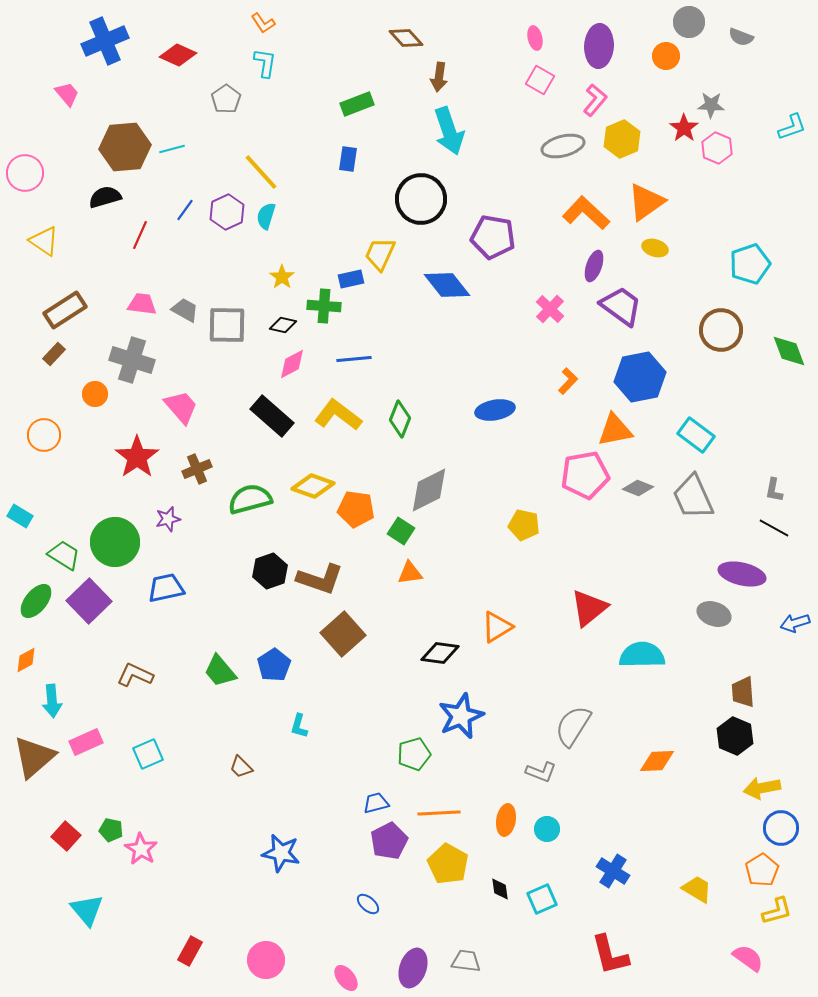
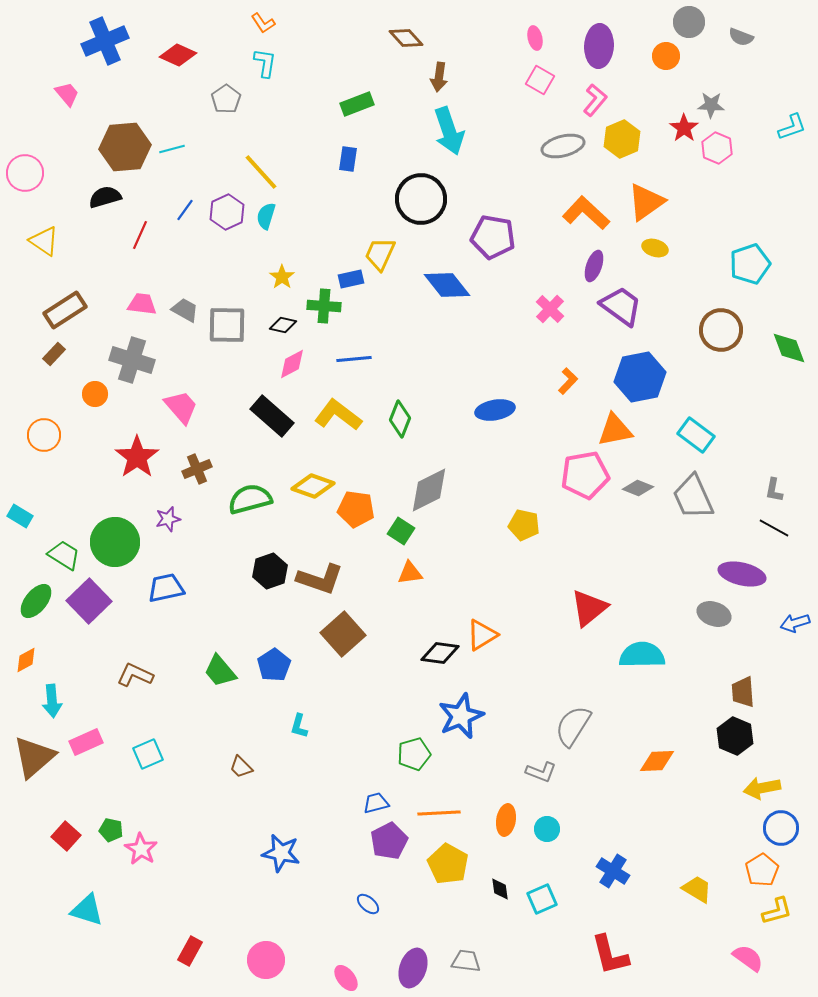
green diamond at (789, 351): moved 3 px up
orange triangle at (497, 627): moved 15 px left, 8 px down
cyan triangle at (87, 910): rotated 33 degrees counterclockwise
